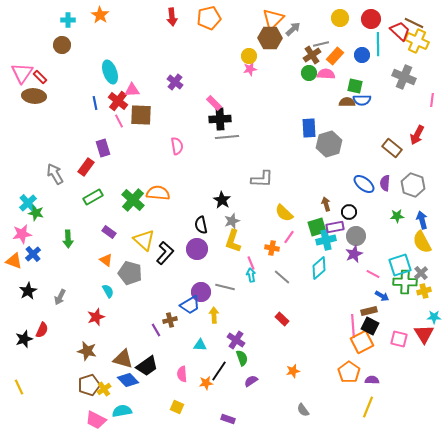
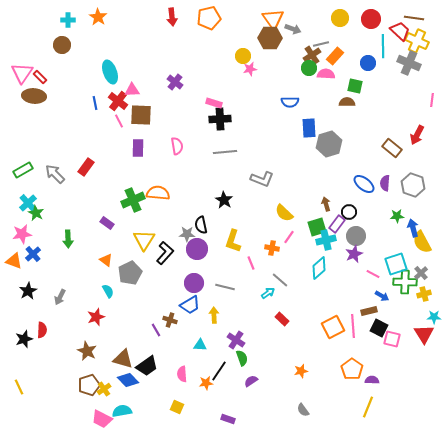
orange star at (100, 15): moved 2 px left, 2 px down
orange triangle at (273, 19): rotated 20 degrees counterclockwise
brown line at (414, 23): moved 5 px up; rotated 18 degrees counterclockwise
gray arrow at (293, 29): rotated 63 degrees clockwise
cyan line at (378, 44): moved 5 px right, 2 px down
blue circle at (362, 55): moved 6 px right, 8 px down
yellow circle at (249, 56): moved 6 px left
green circle at (309, 73): moved 5 px up
gray cross at (404, 77): moved 5 px right, 14 px up
blue semicircle at (362, 100): moved 72 px left, 2 px down
pink rectangle at (214, 103): rotated 28 degrees counterclockwise
gray line at (227, 137): moved 2 px left, 15 px down
purple rectangle at (103, 148): moved 35 px right; rotated 18 degrees clockwise
gray arrow at (55, 174): rotated 15 degrees counterclockwise
gray L-shape at (262, 179): rotated 20 degrees clockwise
green rectangle at (93, 197): moved 70 px left, 27 px up
green cross at (133, 200): rotated 25 degrees clockwise
black star at (222, 200): moved 2 px right
green star at (36, 213): rotated 14 degrees clockwise
blue arrow at (422, 220): moved 9 px left, 8 px down
gray star at (232, 221): moved 45 px left, 13 px down; rotated 21 degrees clockwise
purple rectangle at (335, 227): moved 2 px right, 3 px up; rotated 42 degrees counterclockwise
purple rectangle at (109, 232): moved 2 px left, 9 px up
yellow triangle at (144, 240): rotated 20 degrees clockwise
cyan square at (400, 265): moved 4 px left, 1 px up
gray pentagon at (130, 273): rotated 30 degrees clockwise
cyan arrow at (251, 275): moved 17 px right, 18 px down; rotated 64 degrees clockwise
gray line at (282, 277): moved 2 px left, 3 px down
yellow cross at (424, 291): moved 3 px down
purple circle at (201, 292): moved 7 px left, 9 px up
brown cross at (170, 320): rotated 32 degrees clockwise
black square at (370, 326): moved 9 px right, 2 px down
red semicircle at (42, 330): rotated 21 degrees counterclockwise
pink square at (399, 339): moved 7 px left
orange square at (362, 342): moved 29 px left, 15 px up
brown star at (87, 351): rotated 12 degrees clockwise
orange star at (293, 371): moved 8 px right
orange pentagon at (349, 372): moved 3 px right, 3 px up
pink trapezoid at (96, 420): moved 6 px right, 1 px up
